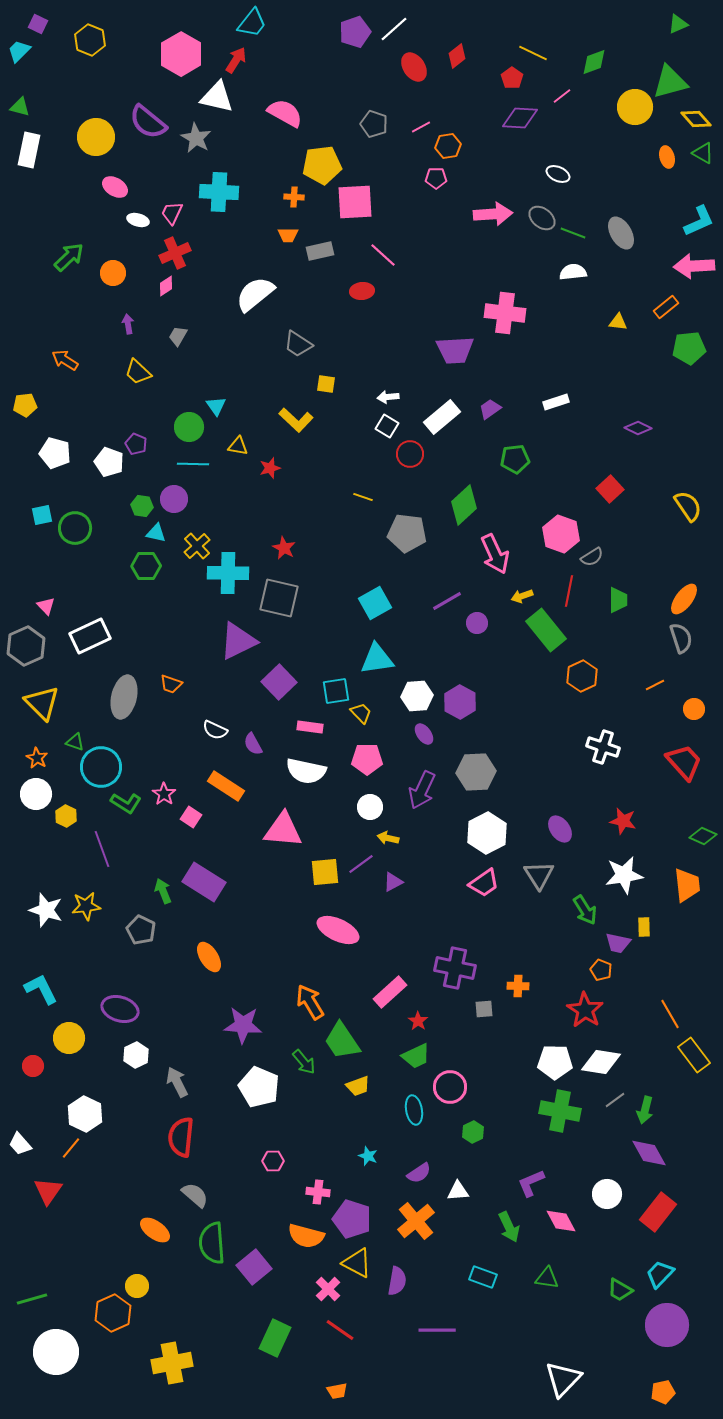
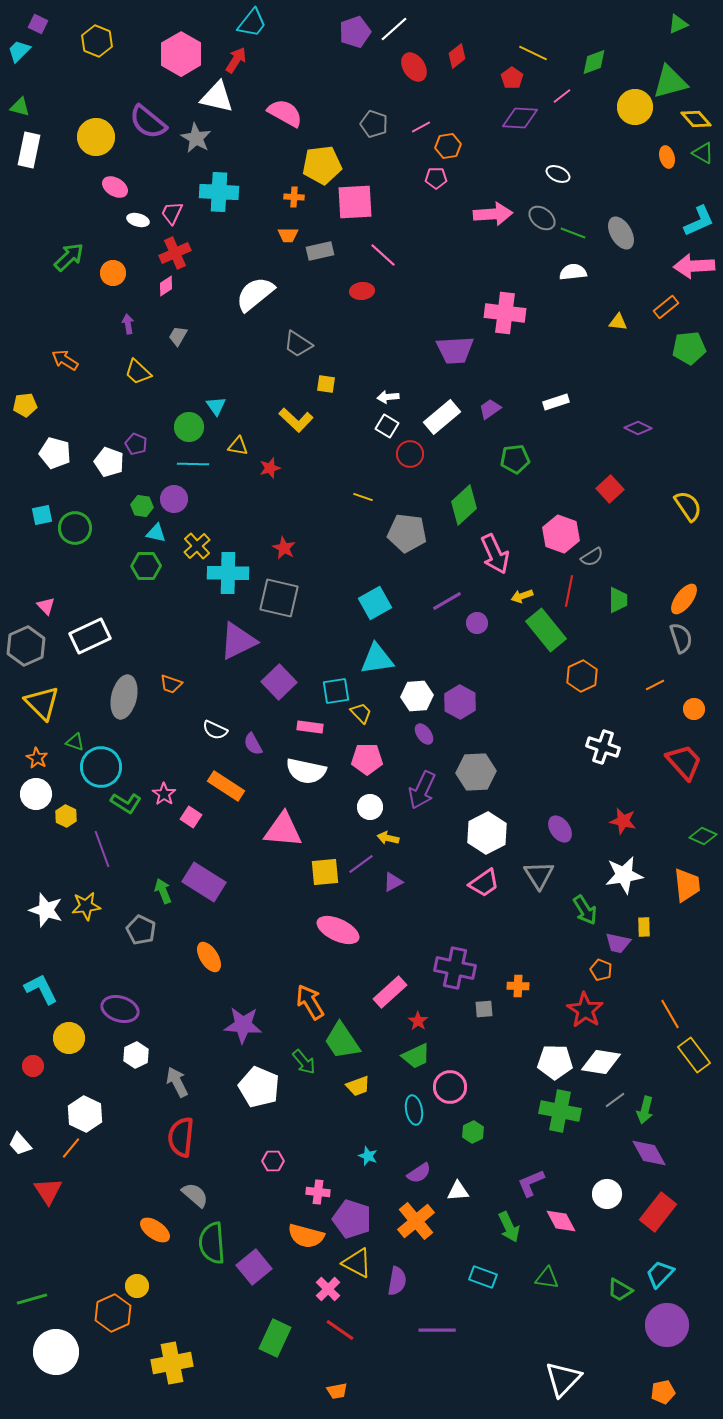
yellow hexagon at (90, 40): moved 7 px right, 1 px down
red triangle at (48, 1191): rotated 8 degrees counterclockwise
